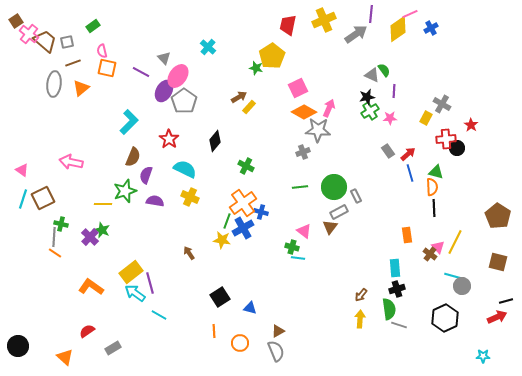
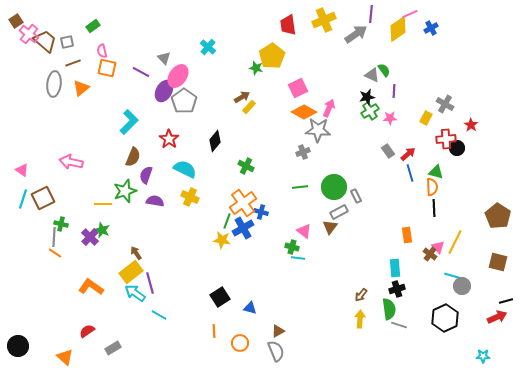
red trapezoid at (288, 25): rotated 20 degrees counterclockwise
brown arrow at (239, 97): moved 3 px right
gray cross at (442, 104): moved 3 px right
brown arrow at (189, 253): moved 53 px left
